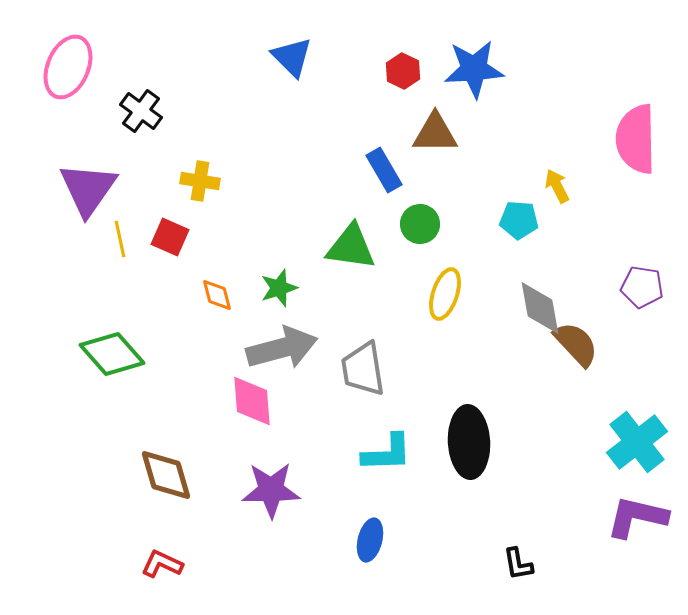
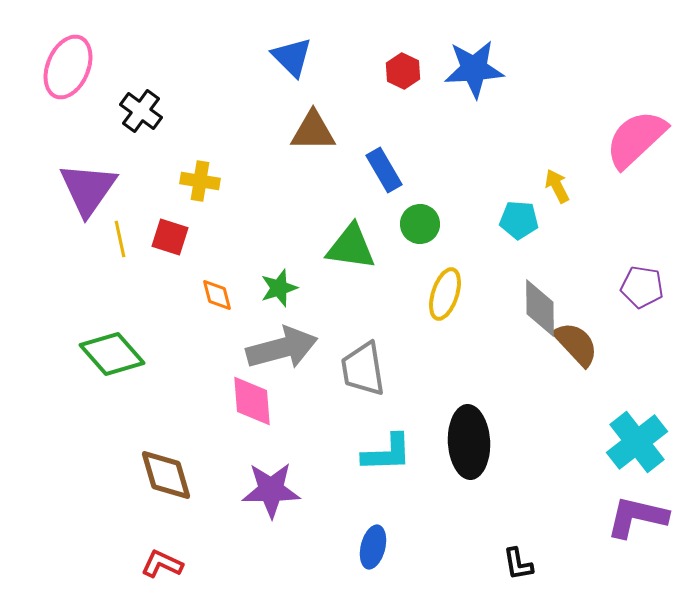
brown triangle: moved 122 px left, 2 px up
pink semicircle: rotated 48 degrees clockwise
red square: rotated 6 degrees counterclockwise
gray diamond: rotated 10 degrees clockwise
blue ellipse: moved 3 px right, 7 px down
